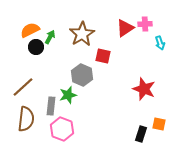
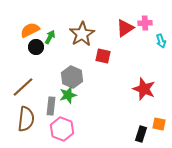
pink cross: moved 1 px up
cyan arrow: moved 1 px right, 2 px up
gray hexagon: moved 10 px left, 2 px down
